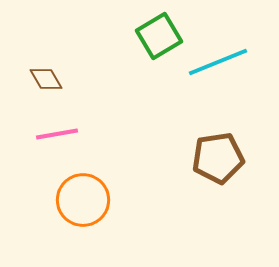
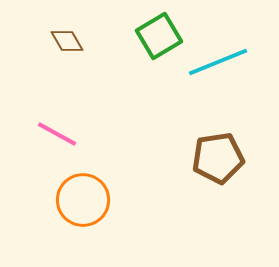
brown diamond: moved 21 px right, 38 px up
pink line: rotated 39 degrees clockwise
